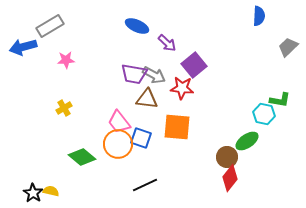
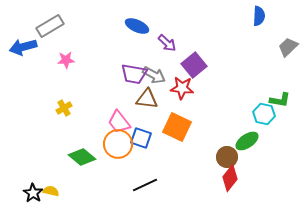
orange square: rotated 20 degrees clockwise
